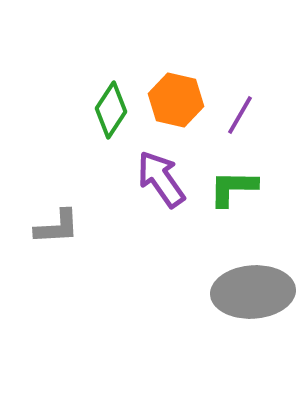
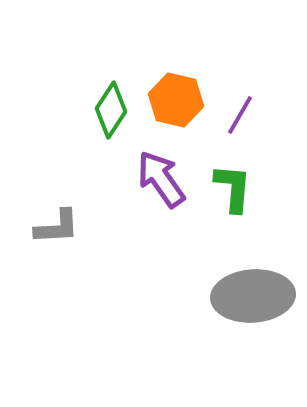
green L-shape: rotated 94 degrees clockwise
gray ellipse: moved 4 px down
